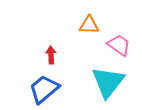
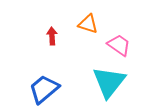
orange triangle: moved 1 px left, 1 px up; rotated 15 degrees clockwise
red arrow: moved 1 px right, 19 px up
cyan triangle: moved 1 px right
